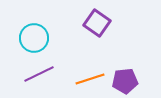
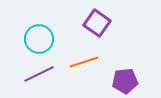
cyan circle: moved 5 px right, 1 px down
orange line: moved 6 px left, 17 px up
